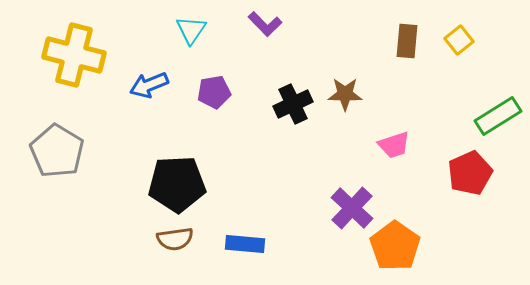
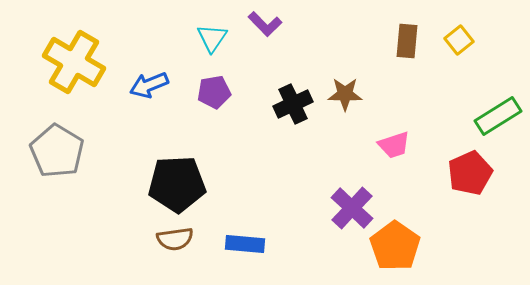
cyan triangle: moved 21 px right, 8 px down
yellow cross: moved 7 px down; rotated 16 degrees clockwise
